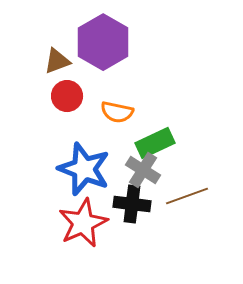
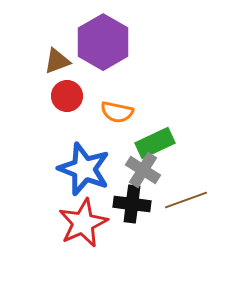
brown line: moved 1 px left, 4 px down
